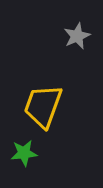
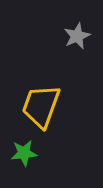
yellow trapezoid: moved 2 px left
